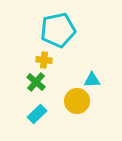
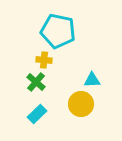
cyan pentagon: moved 1 px down; rotated 24 degrees clockwise
yellow circle: moved 4 px right, 3 px down
